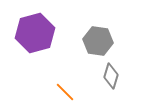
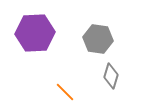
purple hexagon: rotated 12 degrees clockwise
gray hexagon: moved 2 px up
